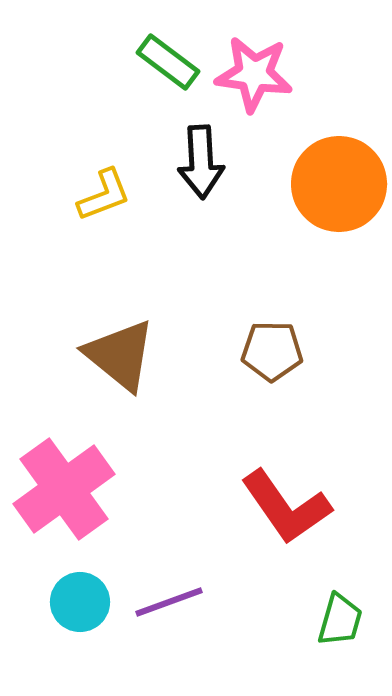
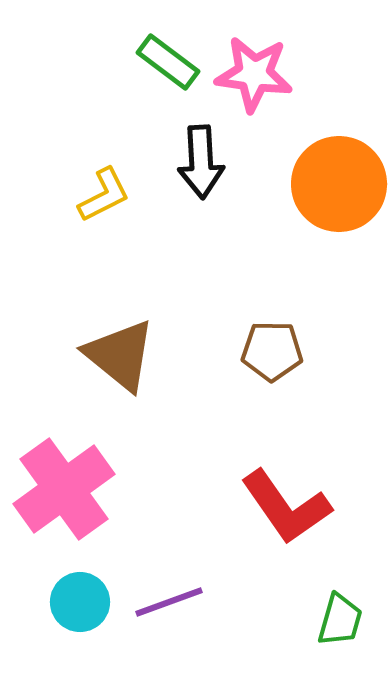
yellow L-shape: rotated 6 degrees counterclockwise
